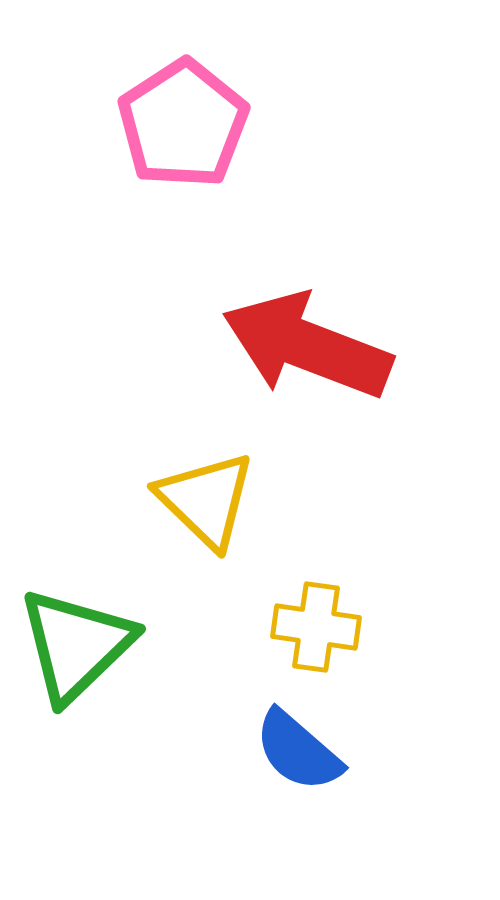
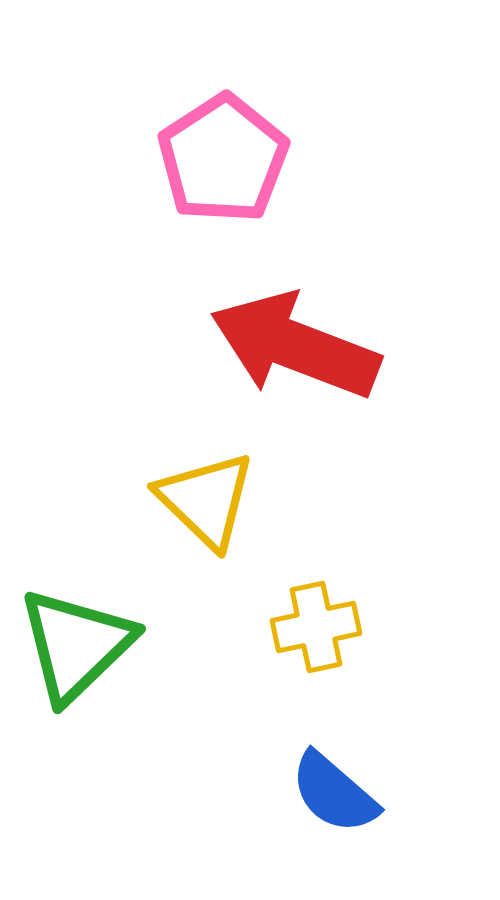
pink pentagon: moved 40 px right, 35 px down
red arrow: moved 12 px left
yellow cross: rotated 20 degrees counterclockwise
blue semicircle: moved 36 px right, 42 px down
